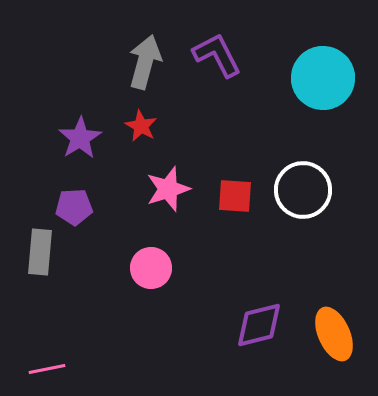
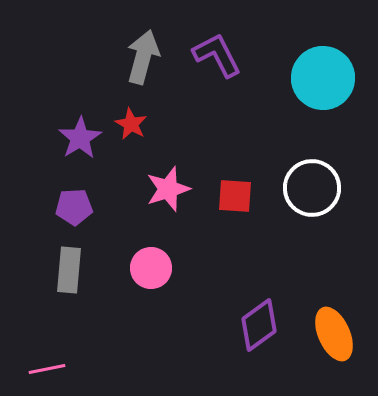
gray arrow: moved 2 px left, 5 px up
red star: moved 10 px left, 2 px up
white circle: moved 9 px right, 2 px up
gray rectangle: moved 29 px right, 18 px down
purple diamond: rotated 22 degrees counterclockwise
